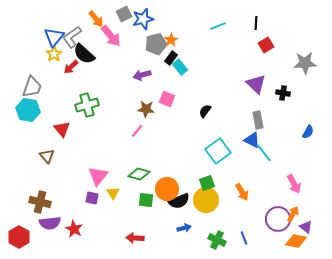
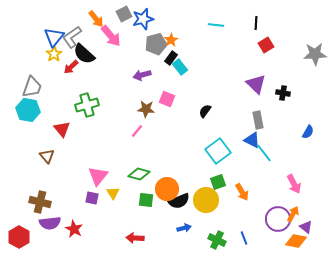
cyan line at (218, 26): moved 2 px left, 1 px up; rotated 28 degrees clockwise
gray star at (305, 63): moved 10 px right, 9 px up
green square at (207, 183): moved 11 px right, 1 px up
